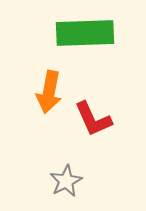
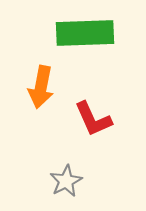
orange arrow: moved 8 px left, 5 px up
